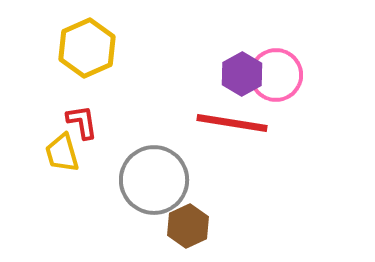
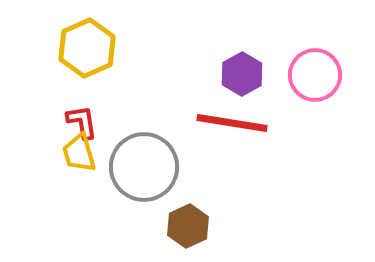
pink circle: moved 39 px right
yellow trapezoid: moved 17 px right
gray circle: moved 10 px left, 13 px up
